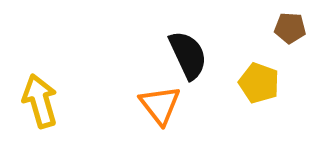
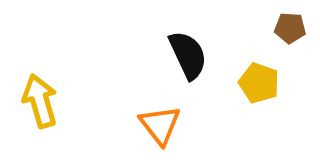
orange triangle: moved 20 px down
